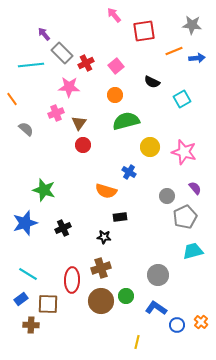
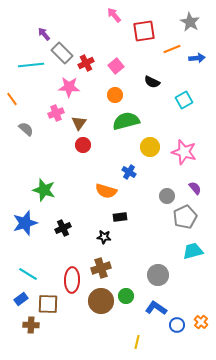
gray star at (192, 25): moved 2 px left, 3 px up; rotated 24 degrees clockwise
orange line at (174, 51): moved 2 px left, 2 px up
cyan square at (182, 99): moved 2 px right, 1 px down
